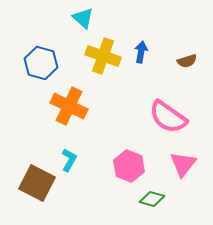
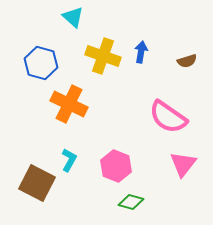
cyan triangle: moved 10 px left, 1 px up
orange cross: moved 2 px up
pink hexagon: moved 13 px left
green diamond: moved 21 px left, 3 px down
